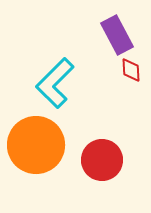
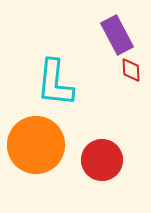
cyan L-shape: rotated 39 degrees counterclockwise
